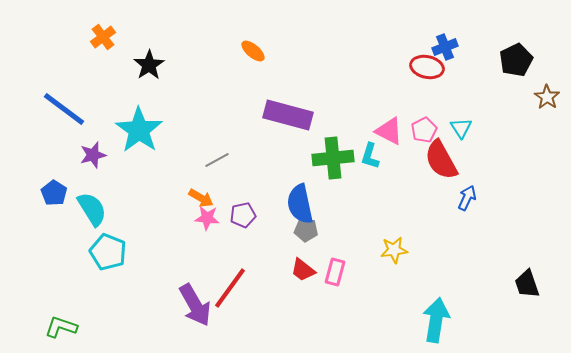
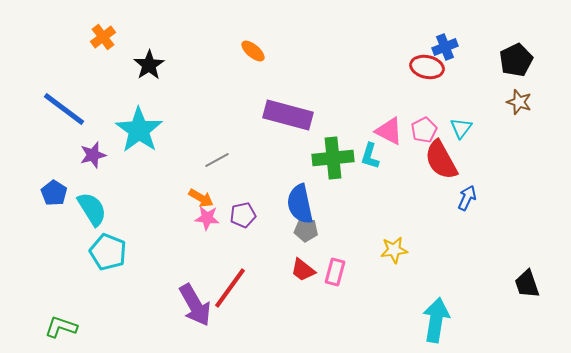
brown star: moved 28 px left, 5 px down; rotated 15 degrees counterclockwise
cyan triangle: rotated 10 degrees clockwise
